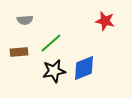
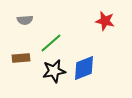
brown rectangle: moved 2 px right, 6 px down
